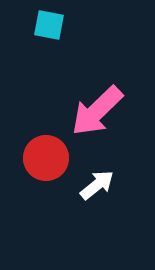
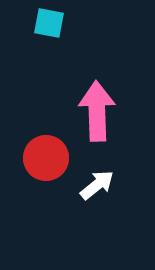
cyan square: moved 2 px up
pink arrow: rotated 132 degrees clockwise
